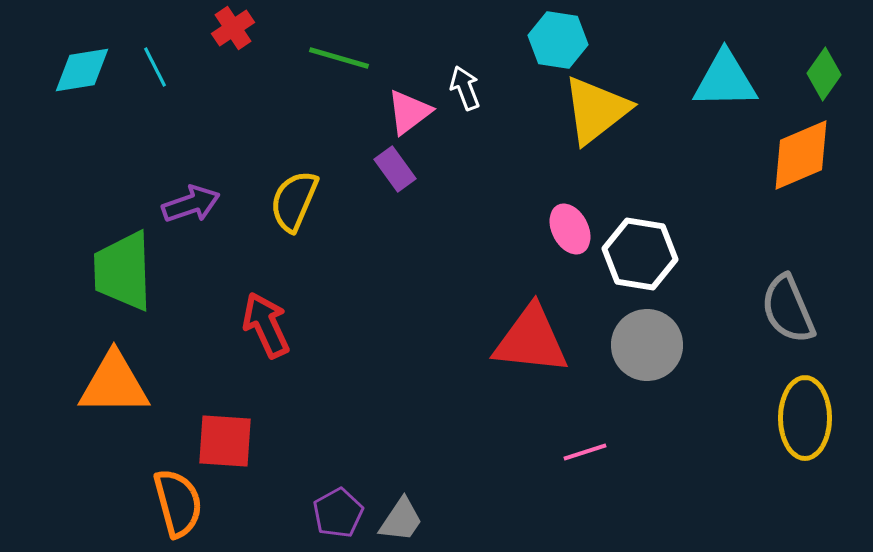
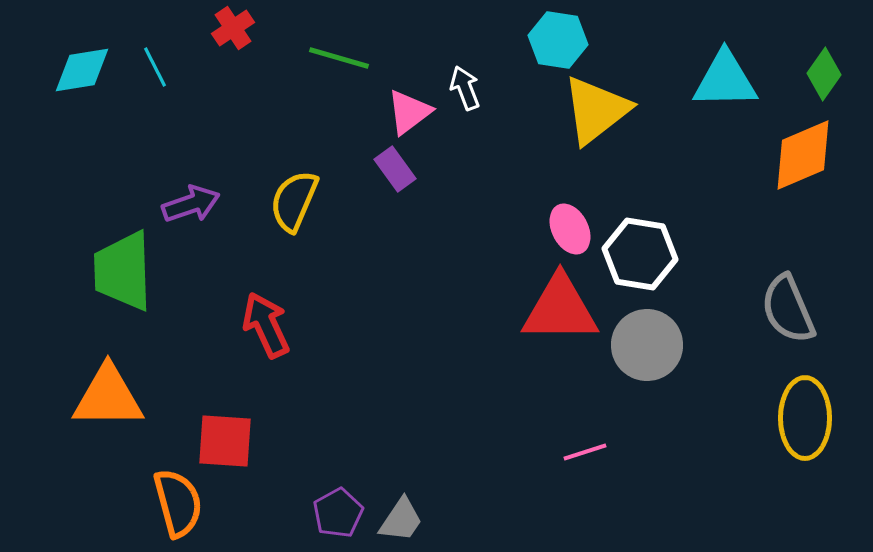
orange diamond: moved 2 px right
red triangle: moved 29 px right, 31 px up; rotated 6 degrees counterclockwise
orange triangle: moved 6 px left, 13 px down
